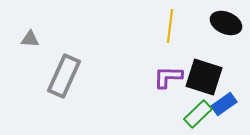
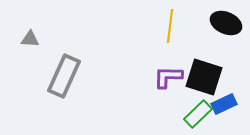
blue rectangle: rotated 10 degrees clockwise
